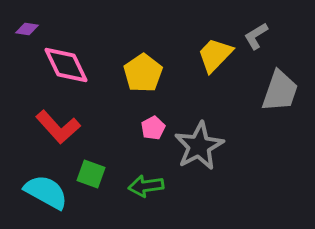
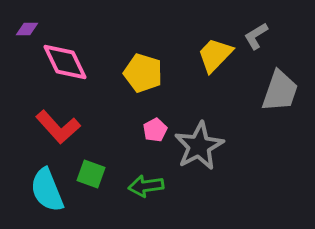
purple diamond: rotated 10 degrees counterclockwise
pink diamond: moved 1 px left, 3 px up
yellow pentagon: rotated 21 degrees counterclockwise
pink pentagon: moved 2 px right, 2 px down
cyan semicircle: moved 1 px right, 2 px up; rotated 141 degrees counterclockwise
